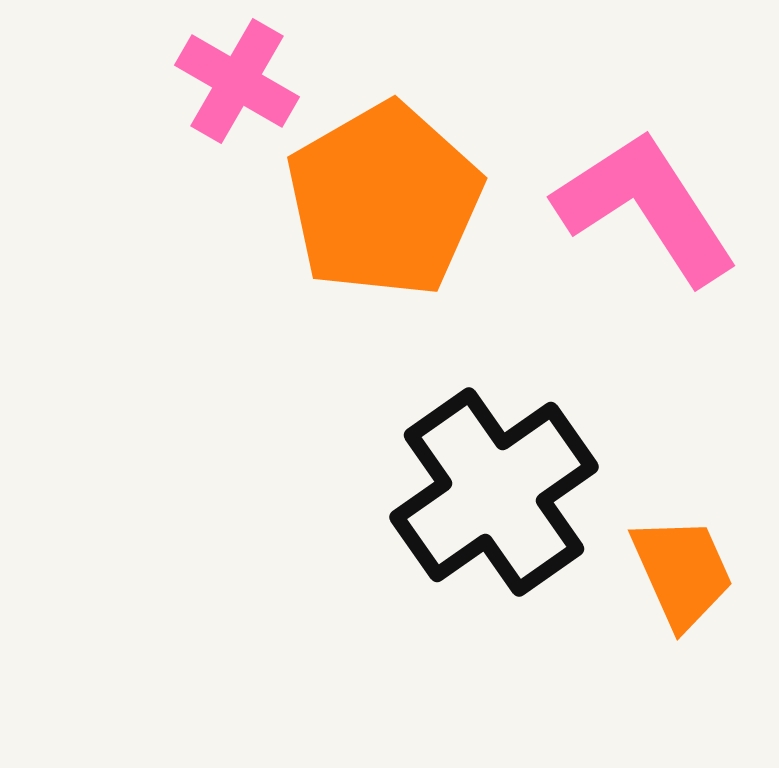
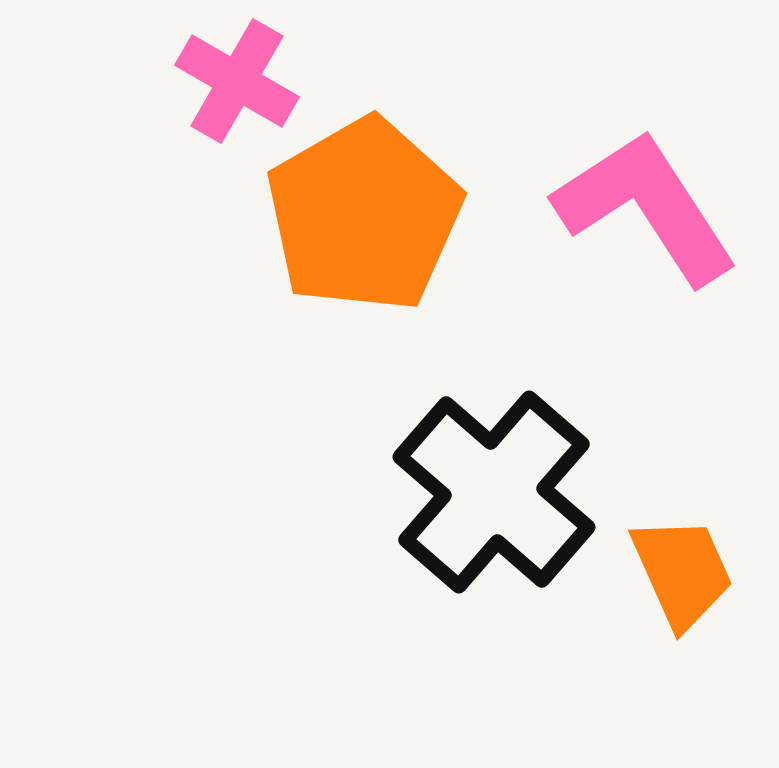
orange pentagon: moved 20 px left, 15 px down
black cross: rotated 14 degrees counterclockwise
